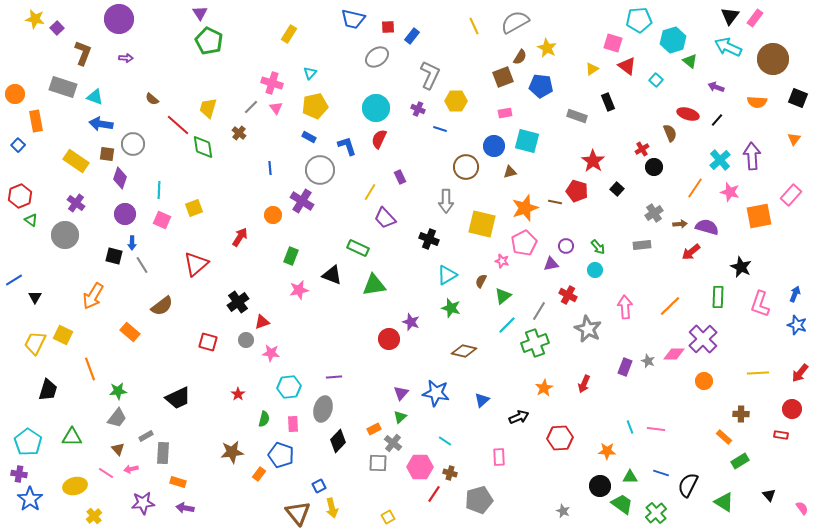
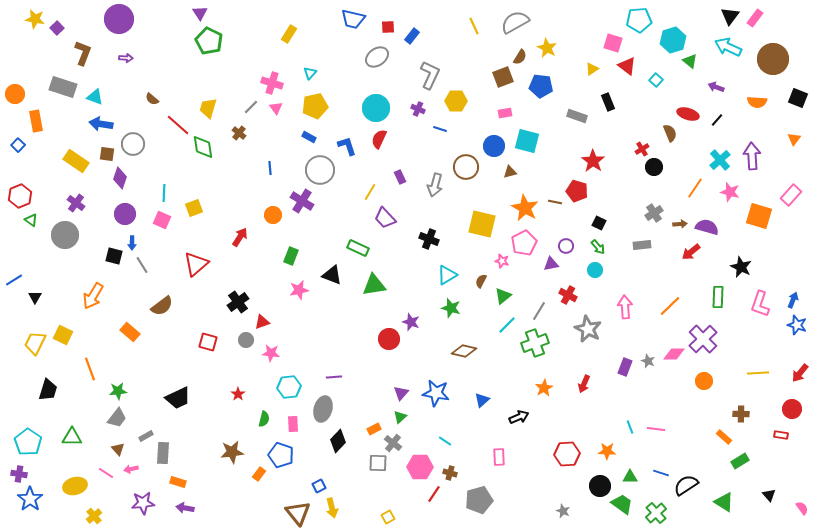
black square at (617, 189): moved 18 px left, 34 px down; rotated 16 degrees counterclockwise
cyan line at (159, 190): moved 5 px right, 3 px down
gray arrow at (446, 201): moved 11 px left, 16 px up; rotated 15 degrees clockwise
orange star at (525, 208): rotated 24 degrees counterclockwise
orange square at (759, 216): rotated 28 degrees clockwise
blue arrow at (795, 294): moved 2 px left, 6 px down
red hexagon at (560, 438): moved 7 px right, 16 px down
black semicircle at (688, 485): moved 2 px left; rotated 30 degrees clockwise
